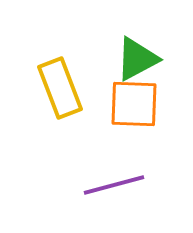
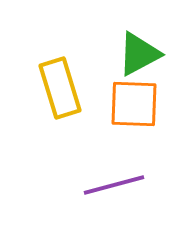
green triangle: moved 2 px right, 5 px up
yellow rectangle: rotated 4 degrees clockwise
